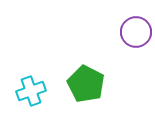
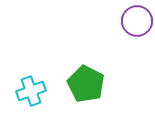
purple circle: moved 1 px right, 11 px up
